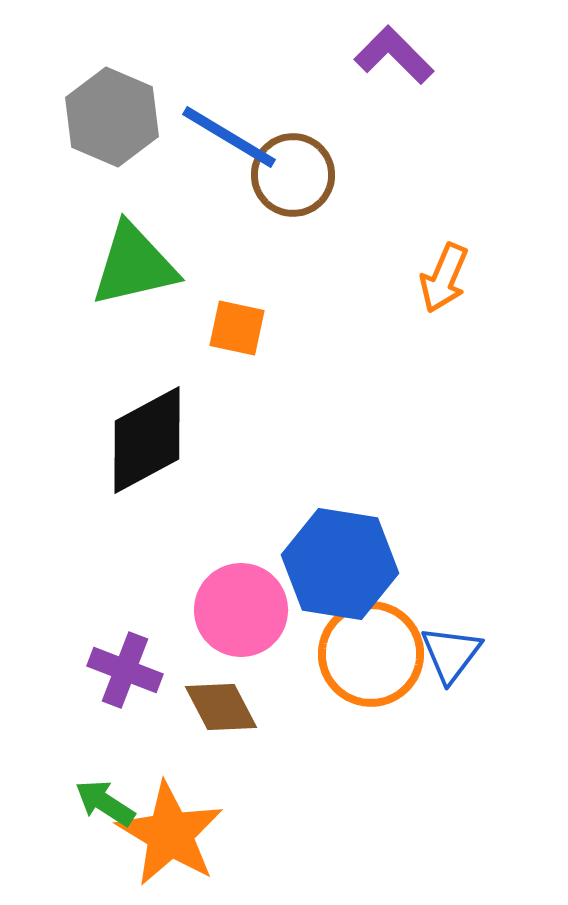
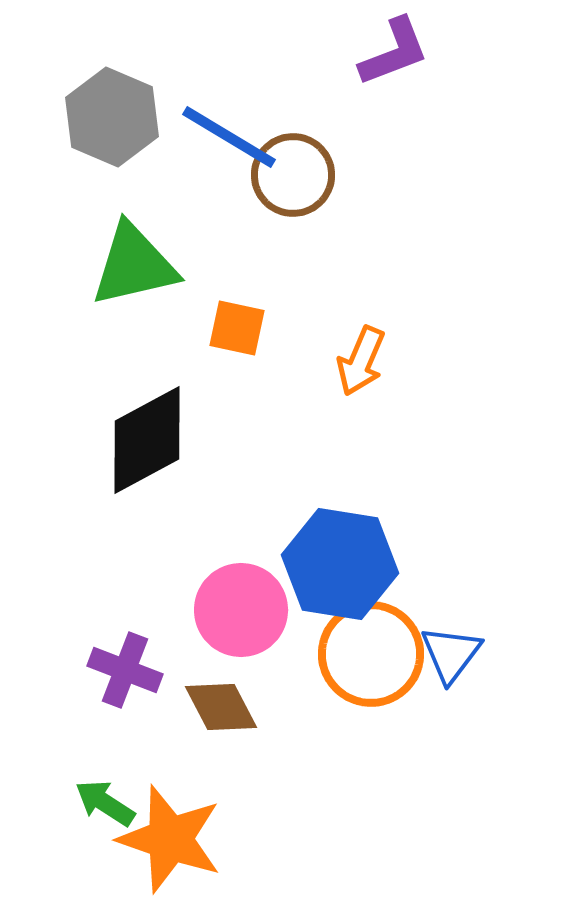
purple L-shape: moved 3 px up; rotated 114 degrees clockwise
orange arrow: moved 83 px left, 83 px down
orange star: moved 5 px down; rotated 12 degrees counterclockwise
